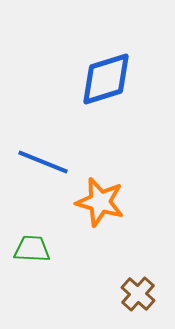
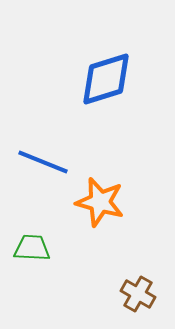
green trapezoid: moved 1 px up
brown cross: rotated 12 degrees counterclockwise
